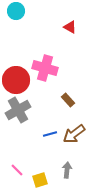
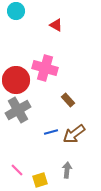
red triangle: moved 14 px left, 2 px up
blue line: moved 1 px right, 2 px up
